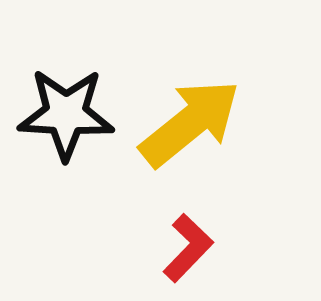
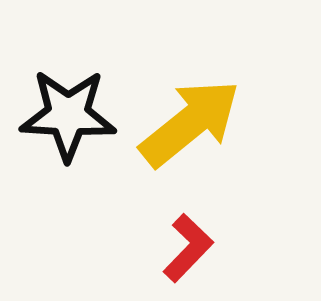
black star: moved 2 px right, 1 px down
